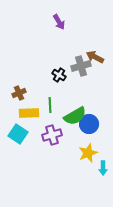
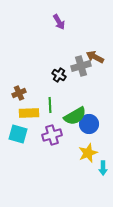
cyan square: rotated 18 degrees counterclockwise
